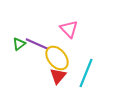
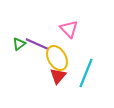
yellow ellipse: rotated 10 degrees clockwise
